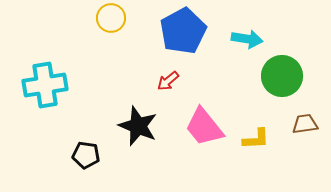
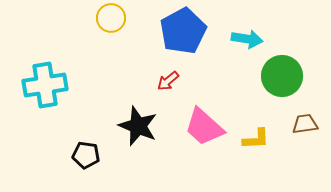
pink trapezoid: rotated 9 degrees counterclockwise
